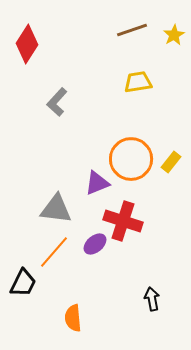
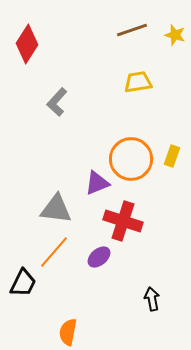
yellow star: moved 1 px right; rotated 25 degrees counterclockwise
yellow rectangle: moved 1 px right, 6 px up; rotated 20 degrees counterclockwise
purple ellipse: moved 4 px right, 13 px down
orange semicircle: moved 5 px left, 14 px down; rotated 16 degrees clockwise
